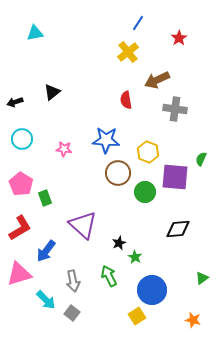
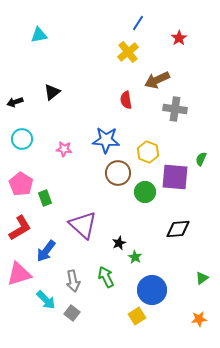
cyan triangle: moved 4 px right, 2 px down
green arrow: moved 3 px left, 1 px down
orange star: moved 6 px right, 1 px up; rotated 21 degrees counterclockwise
